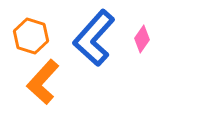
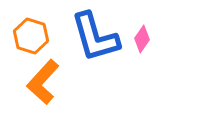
blue L-shape: moved 1 px right, 1 px up; rotated 58 degrees counterclockwise
